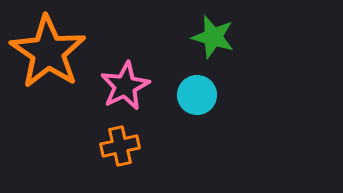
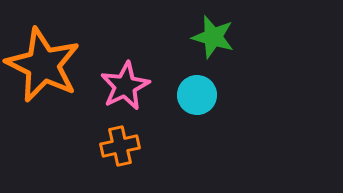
orange star: moved 5 px left, 13 px down; rotated 8 degrees counterclockwise
